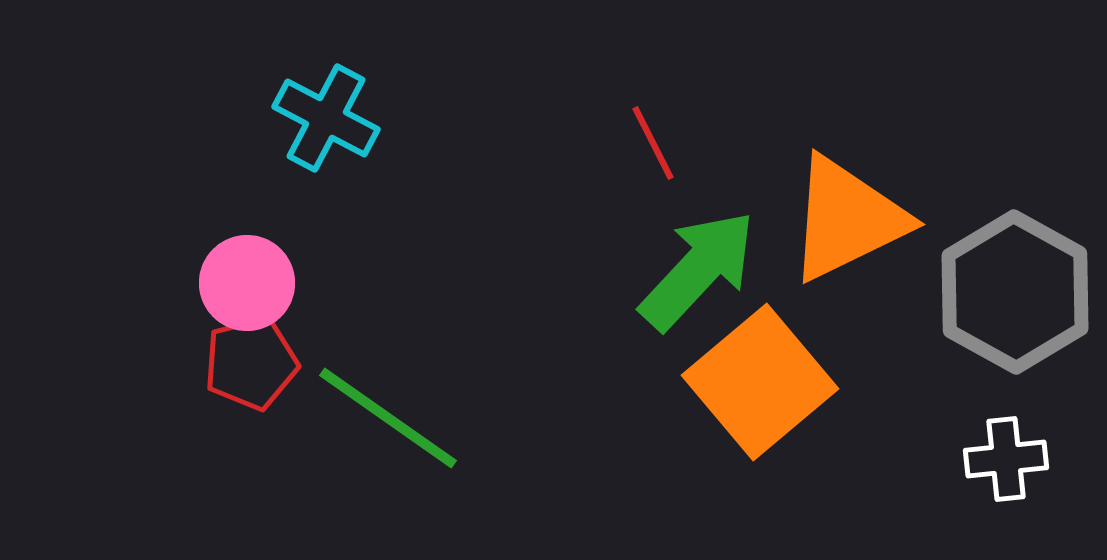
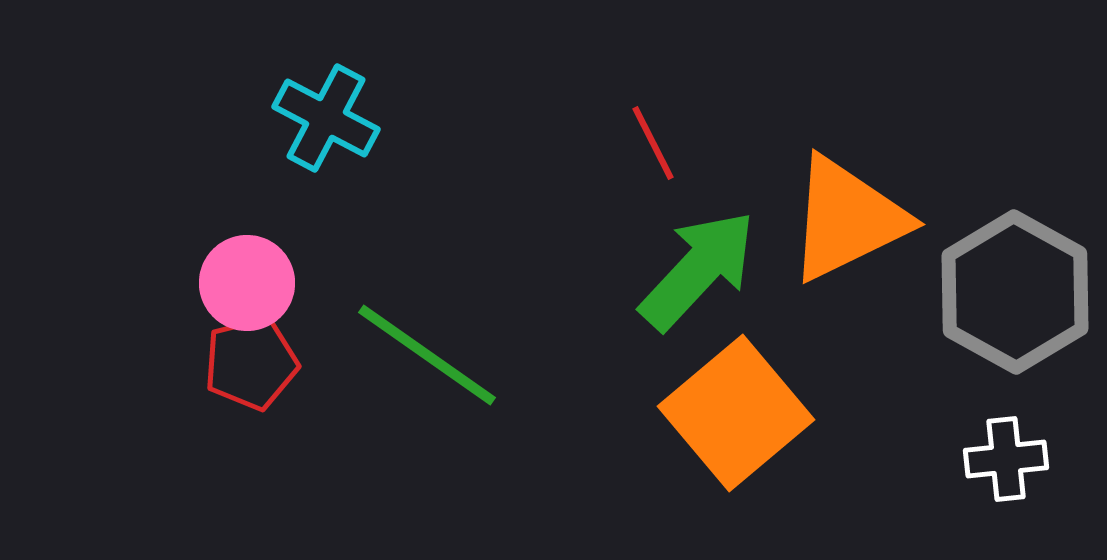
orange square: moved 24 px left, 31 px down
green line: moved 39 px right, 63 px up
